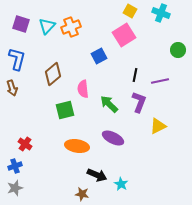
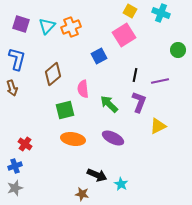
orange ellipse: moved 4 px left, 7 px up
